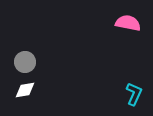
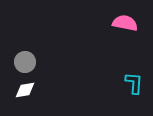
pink semicircle: moved 3 px left
cyan L-shape: moved 11 px up; rotated 20 degrees counterclockwise
